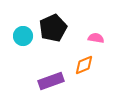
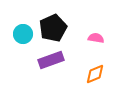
cyan circle: moved 2 px up
orange diamond: moved 11 px right, 9 px down
purple rectangle: moved 21 px up
